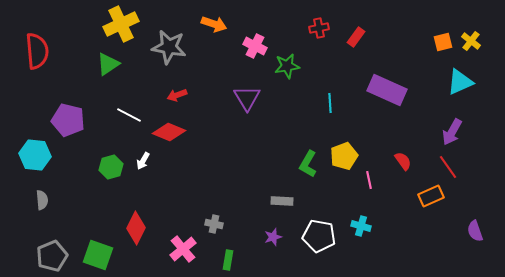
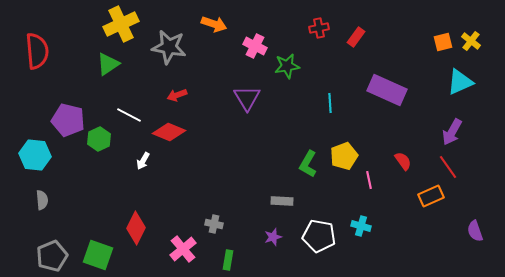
green hexagon at (111, 167): moved 12 px left, 28 px up; rotated 10 degrees counterclockwise
